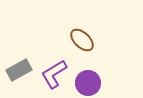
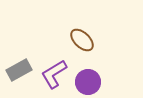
purple circle: moved 1 px up
